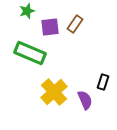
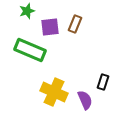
brown rectangle: rotated 12 degrees counterclockwise
green rectangle: moved 3 px up
yellow cross: rotated 24 degrees counterclockwise
